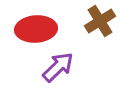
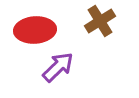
red ellipse: moved 1 px left, 1 px down
